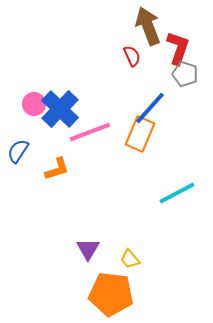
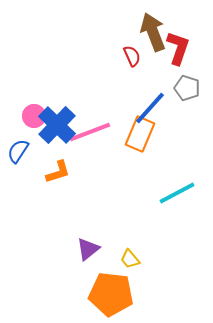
brown arrow: moved 5 px right, 6 px down
gray pentagon: moved 2 px right, 14 px down
pink circle: moved 12 px down
blue cross: moved 3 px left, 16 px down
orange L-shape: moved 1 px right, 3 px down
purple triangle: rotated 20 degrees clockwise
